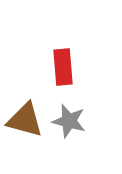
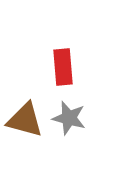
gray star: moved 3 px up
